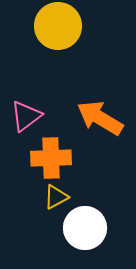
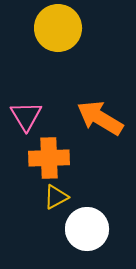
yellow circle: moved 2 px down
pink triangle: rotated 24 degrees counterclockwise
orange cross: moved 2 px left
white circle: moved 2 px right, 1 px down
